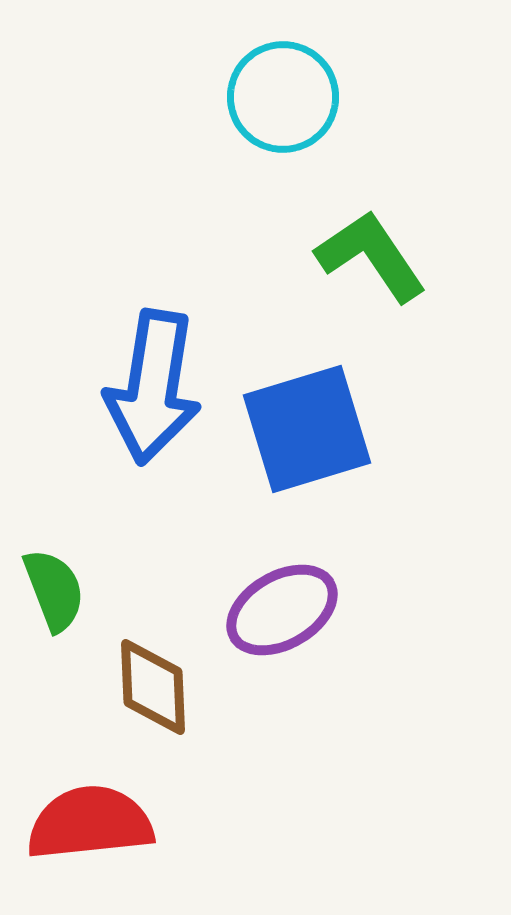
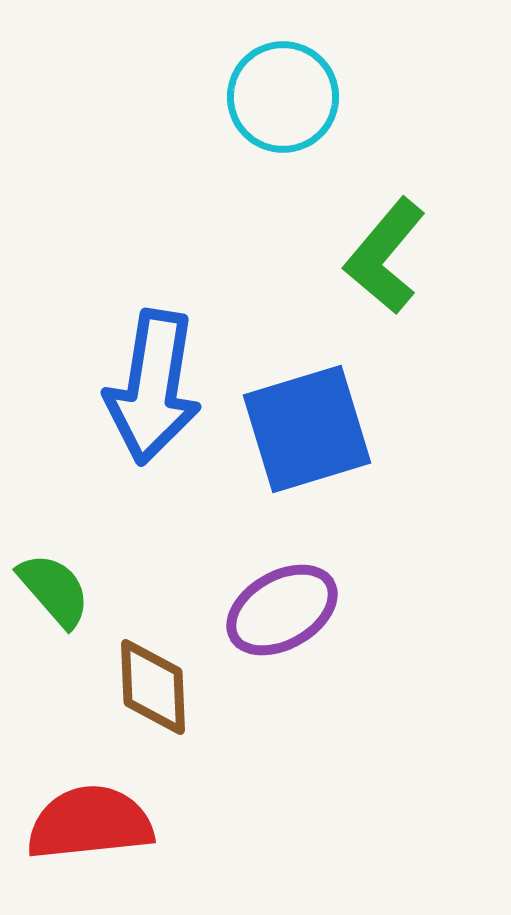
green L-shape: moved 14 px right; rotated 106 degrees counterclockwise
green semicircle: rotated 20 degrees counterclockwise
